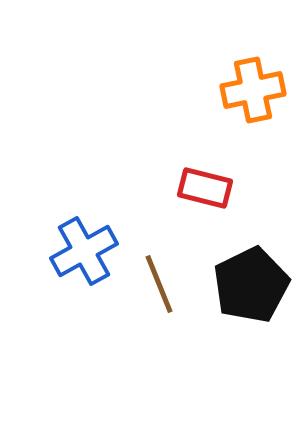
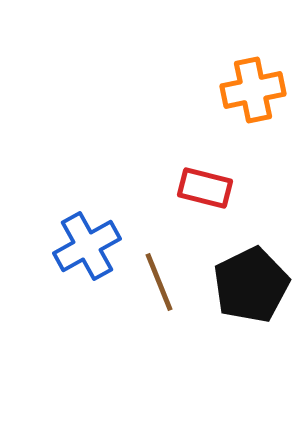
blue cross: moved 3 px right, 5 px up
brown line: moved 2 px up
